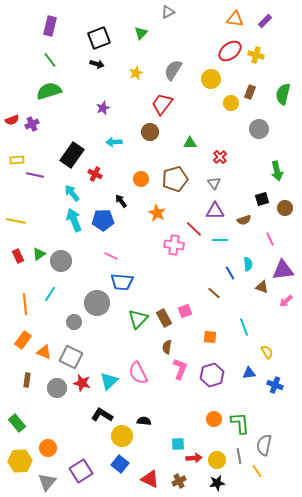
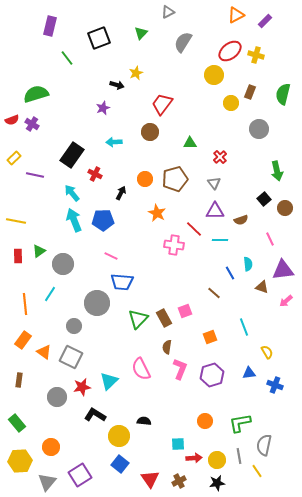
orange triangle at (235, 19): moved 1 px right, 4 px up; rotated 36 degrees counterclockwise
green line at (50, 60): moved 17 px right, 2 px up
black arrow at (97, 64): moved 20 px right, 21 px down
gray semicircle at (173, 70): moved 10 px right, 28 px up
yellow circle at (211, 79): moved 3 px right, 4 px up
green semicircle at (49, 91): moved 13 px left, 3 px down
purple cross at (32, 124): rotated 32 degrees counterclockwise
yellow rectangle at (17, 160): moved 3 px left, 2 px up; rotated 40 degrees counterclockwise
orange circle at (141, 179): moved 4 px right
black square at (262, 199): moved 2 px right; rotated 24 degrees counterclockwise
black arrow at (121, 201): moved 8 px up; rotated 64 degrees clockwise
brown semicircle at (244, 220): moved 3 px left
green triangle at (39, 254): moved 3 px up
red rectangle at (18, 256): rotated 24 degrees clockwise
gray circle at (61, 261): moved 2 px right, 3 px down
gray circle at (74, 322): moved 4 px down
orange square at (210, 337): rotated 24 degrees counterclockwise
orange triangle at (44, 352): rotated 14 degrees clockwise
pink semicircle at (138, 373): moved 3 px right, 4 px up
brown rectangle at (27, 380): moved 8 px left
red star at (82, 383): moved 4 px down; rotated 24 degrees counterclockwise
gray circle at (57, 388): moved 9 px down
black L-shape at (102, 415): moved 7 px left
orange circle at (214, 419): moved 9 px left, 2 px down
green L-shape at (240, 423): rotated 95 degrees counterclockwise
yellow circle at (122, 436): moved 3 px left
orange circle at (48, 448): moved 3 px right, 1 px up
purple square at (81, 471): moved 1 px left, 4 px down
red triangle at (150, 479): rotated 30 degrees clockwise
